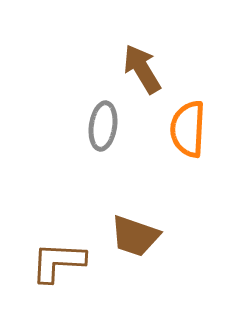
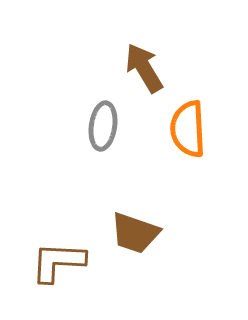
brown arrow: moved 2 px right, 1 px up
orange semicircle: rotated 6 degrees counterclockwise
brown trapezoid: moved 3 px up
